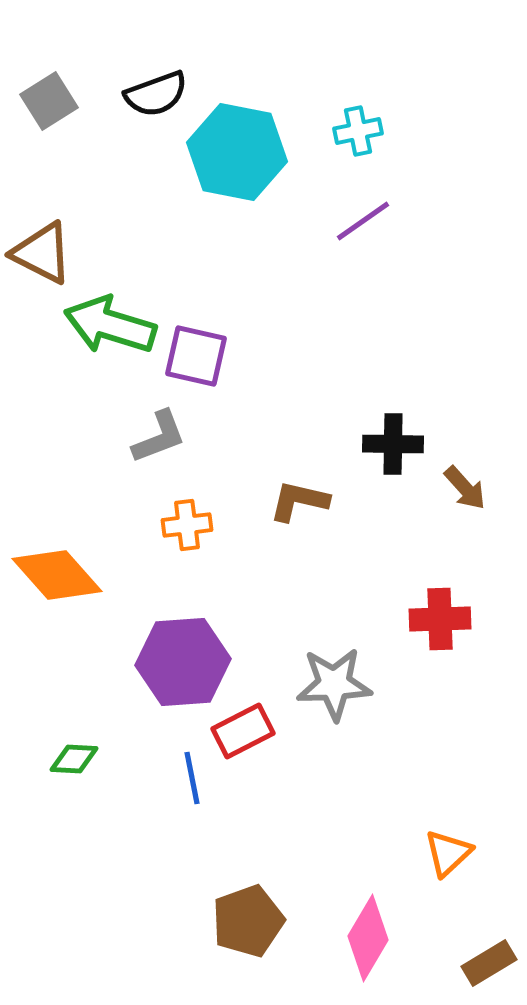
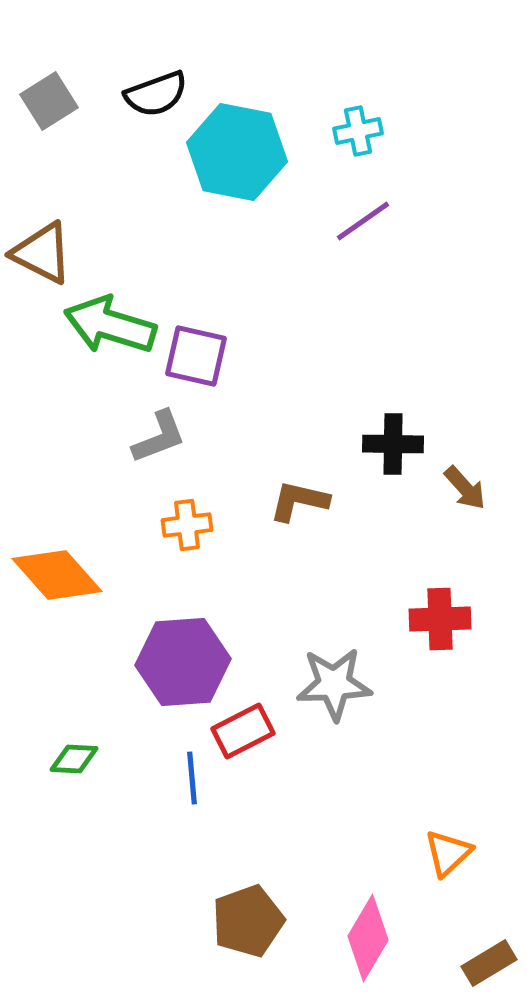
blue line: rotated 6 degrees clockwise
